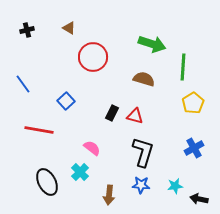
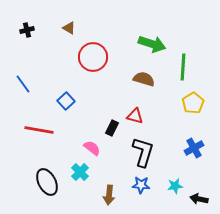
black rectangle: moved 15 px down
